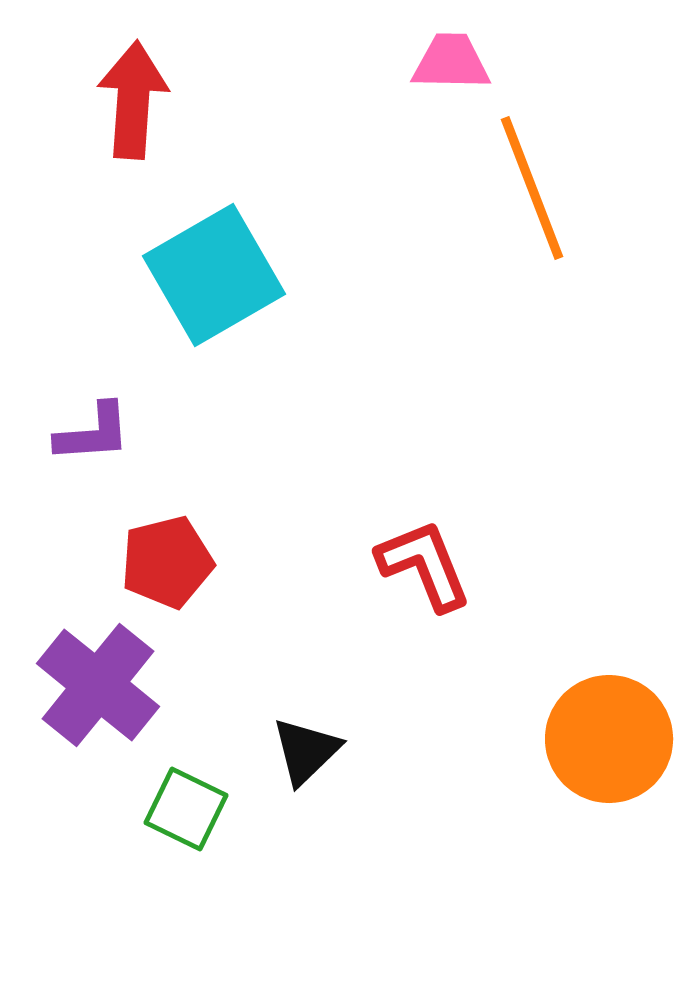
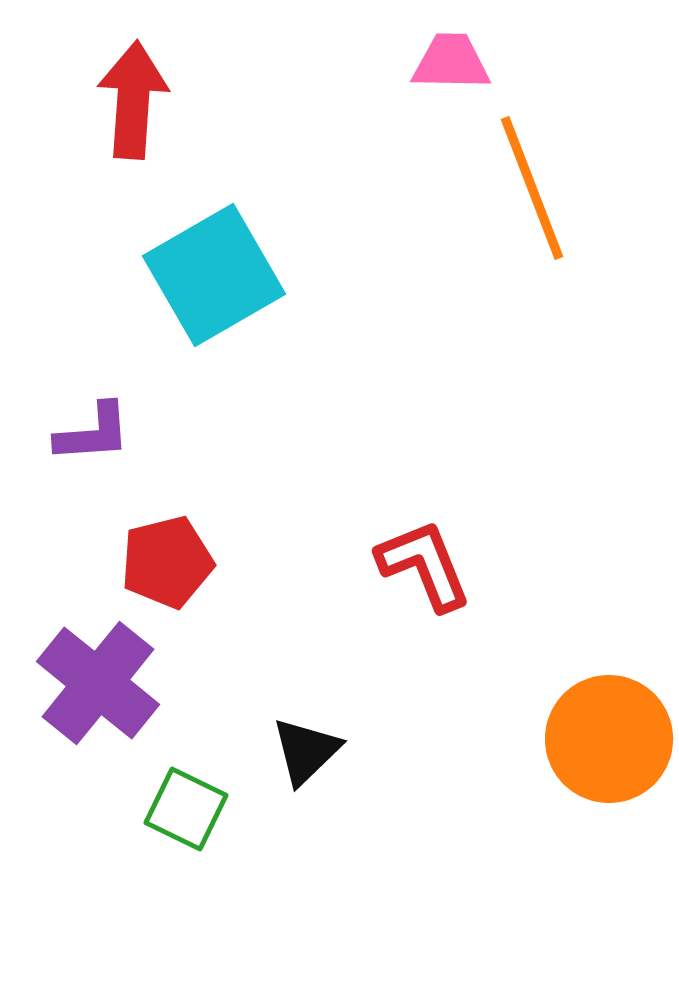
purple cross: moved 2 px up
